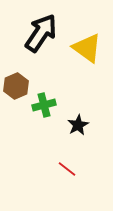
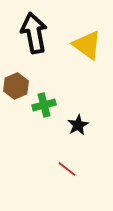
black arrow: moved 7 px left; rotated 45 degrees counterclockwise
yellow triangle: moved 3 px up
